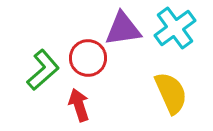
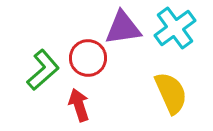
purple triangle: moved 1 px up
